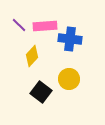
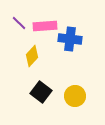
purple line: moved 2 px up
yellow circle: moved 6 px right, 17 px down
